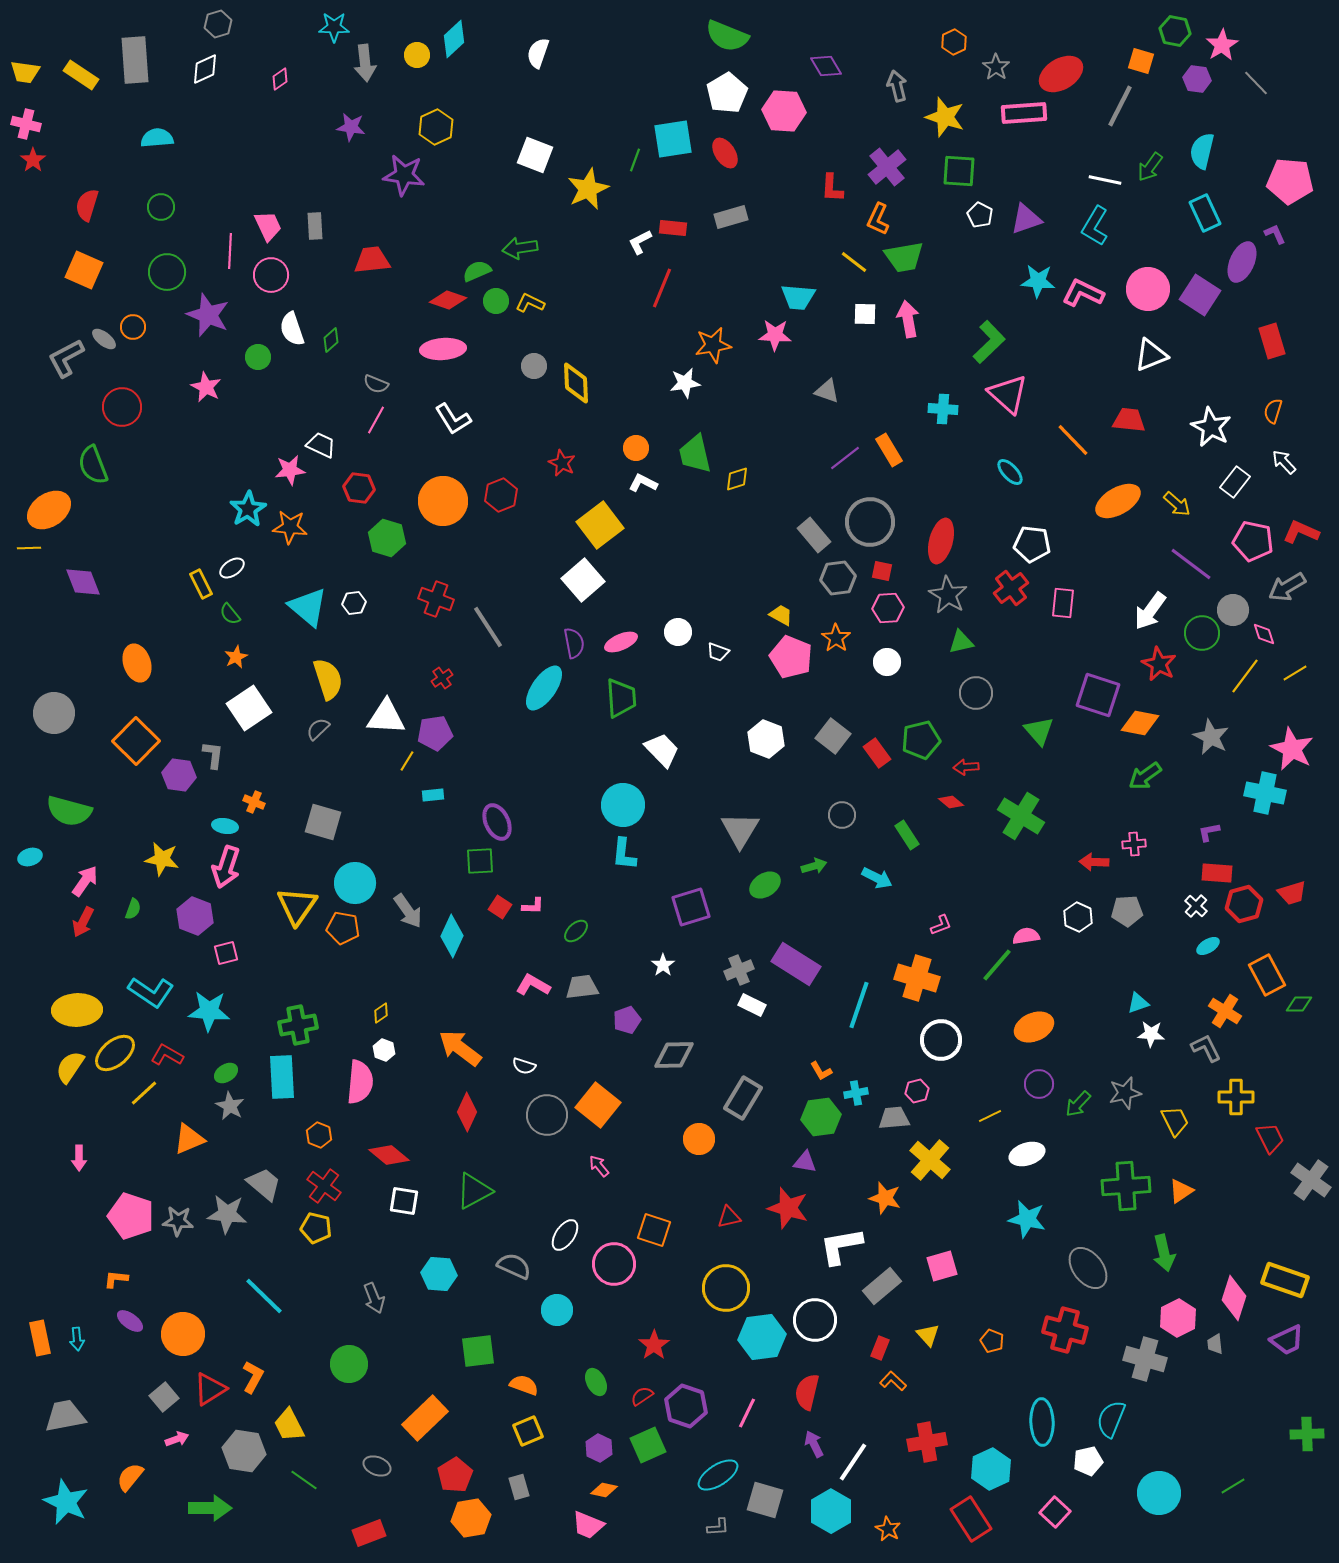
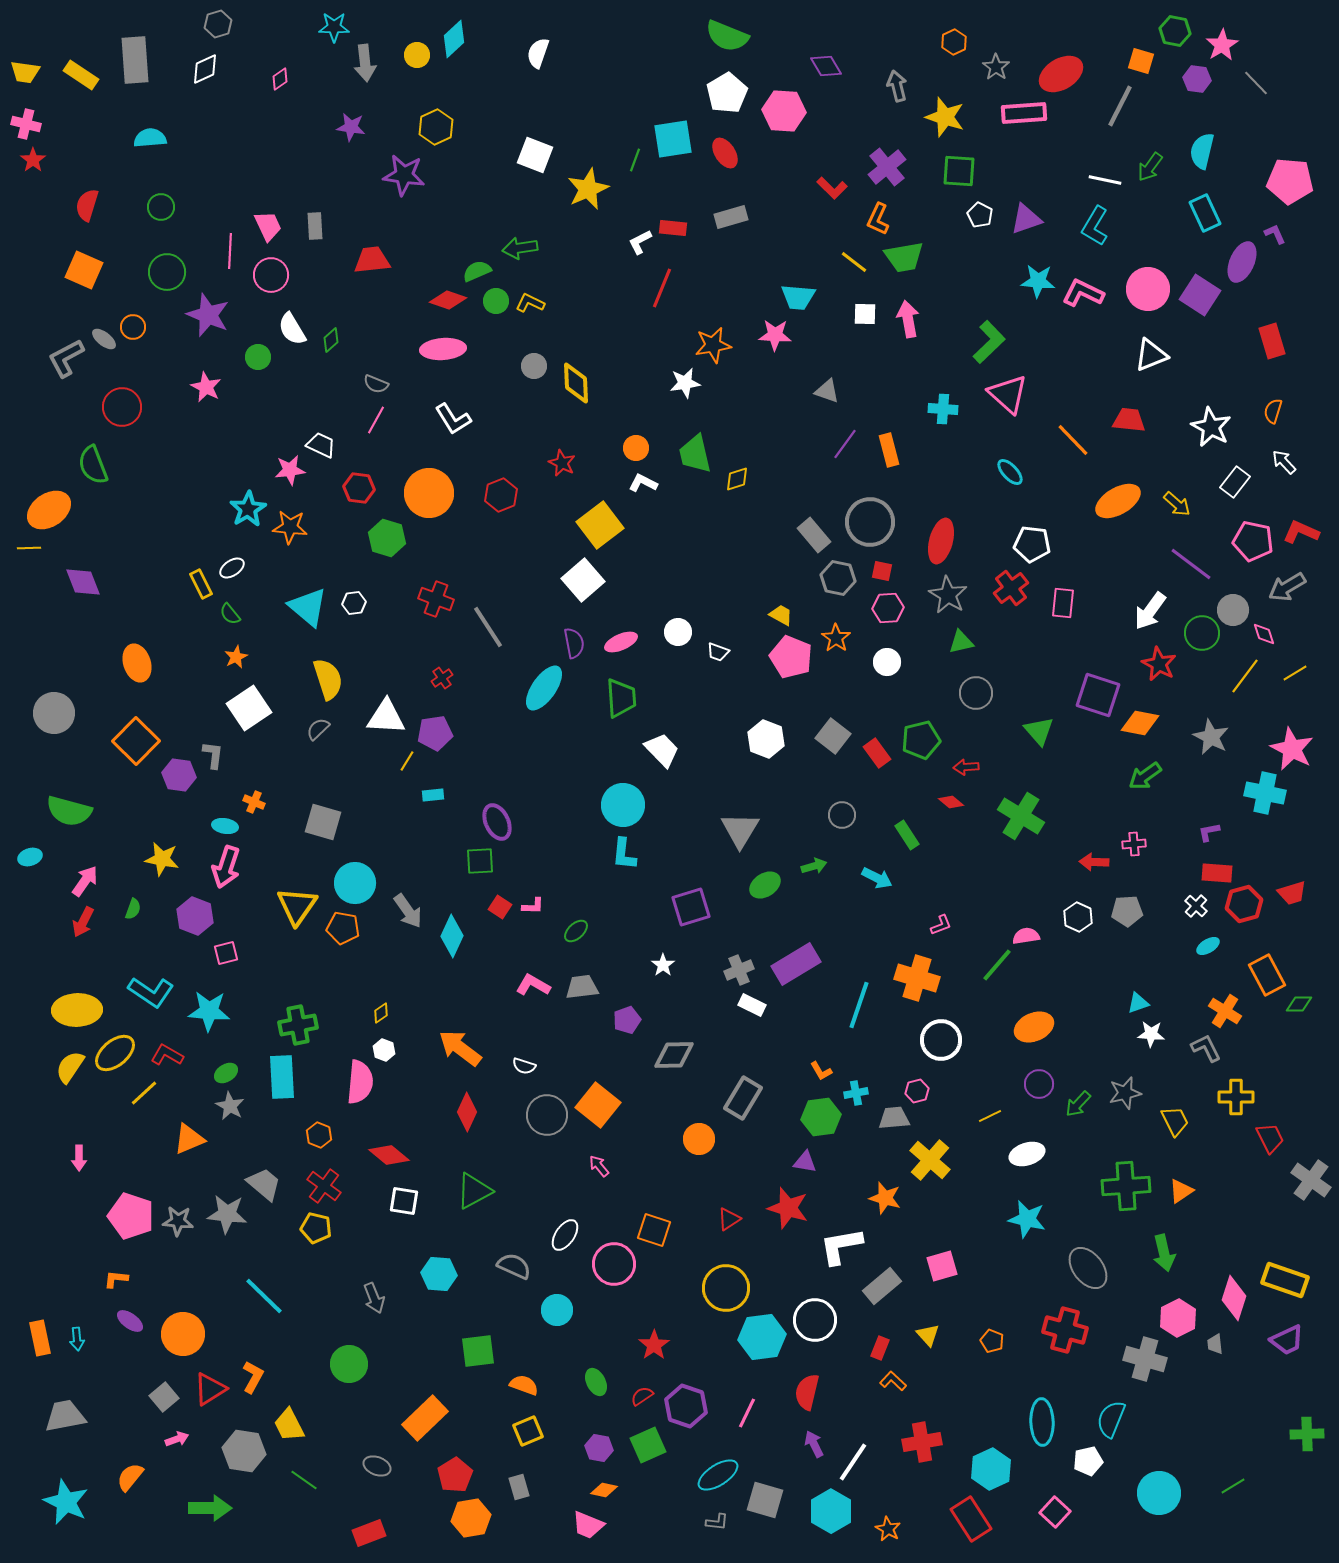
cyan semicircle at (157, 138): moved 7 px left
red L-shape at (832, 188): rotated 48 degrees counterclockwise
white semicircle at (292, 329): rotated 12 degrees counterclockwise
orange rectangle at (889, 450): rotated 16 degrees clockwise
purple line at (845, 458): moved 14 px up; rotated 16 degrees counterclockwise
orange circle at (443, 501): moved 14 px left, 8 px up
gray hexagon at (838, 578): rotated 20 degrees clockwise
purple rectangle at (796, 964): rotated 63 degrees counterclockwise
red triangle at (729, 1217): moved 2 px down; rotated 20 degrees counterclockwise
red cross at (927, 1442): moved 5 px left
purple hexagon at (599, 1448): rotated 16 degrees counterclockwise
gray L-shape at (718, 1527): moved 1 px left, 5 px up; rotated 10 degrees clockwise
